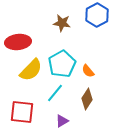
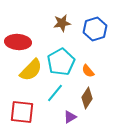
blue hexagon: moved 2 px left, 14 px down; rotated 10 degrees clockwise
brown star: rotated 18 degrees counterclockwise
red ellipse: rotated 10 degrees clockwise
cyan pentagon: moved 1 px left, 2 px up
brown diamond: moved 1 px up
purple triangle: moved 8 px right, 4 px up
